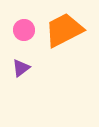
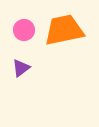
orange trapezoid: rotated 15 degrees clockwise
